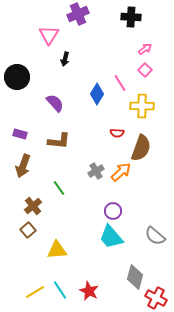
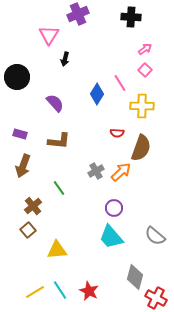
purple circle: moved 1 px right, 3 px up
